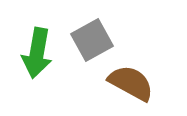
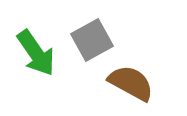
green arrow: moved 1 px left; rotated 45 degrees counterclockwise
